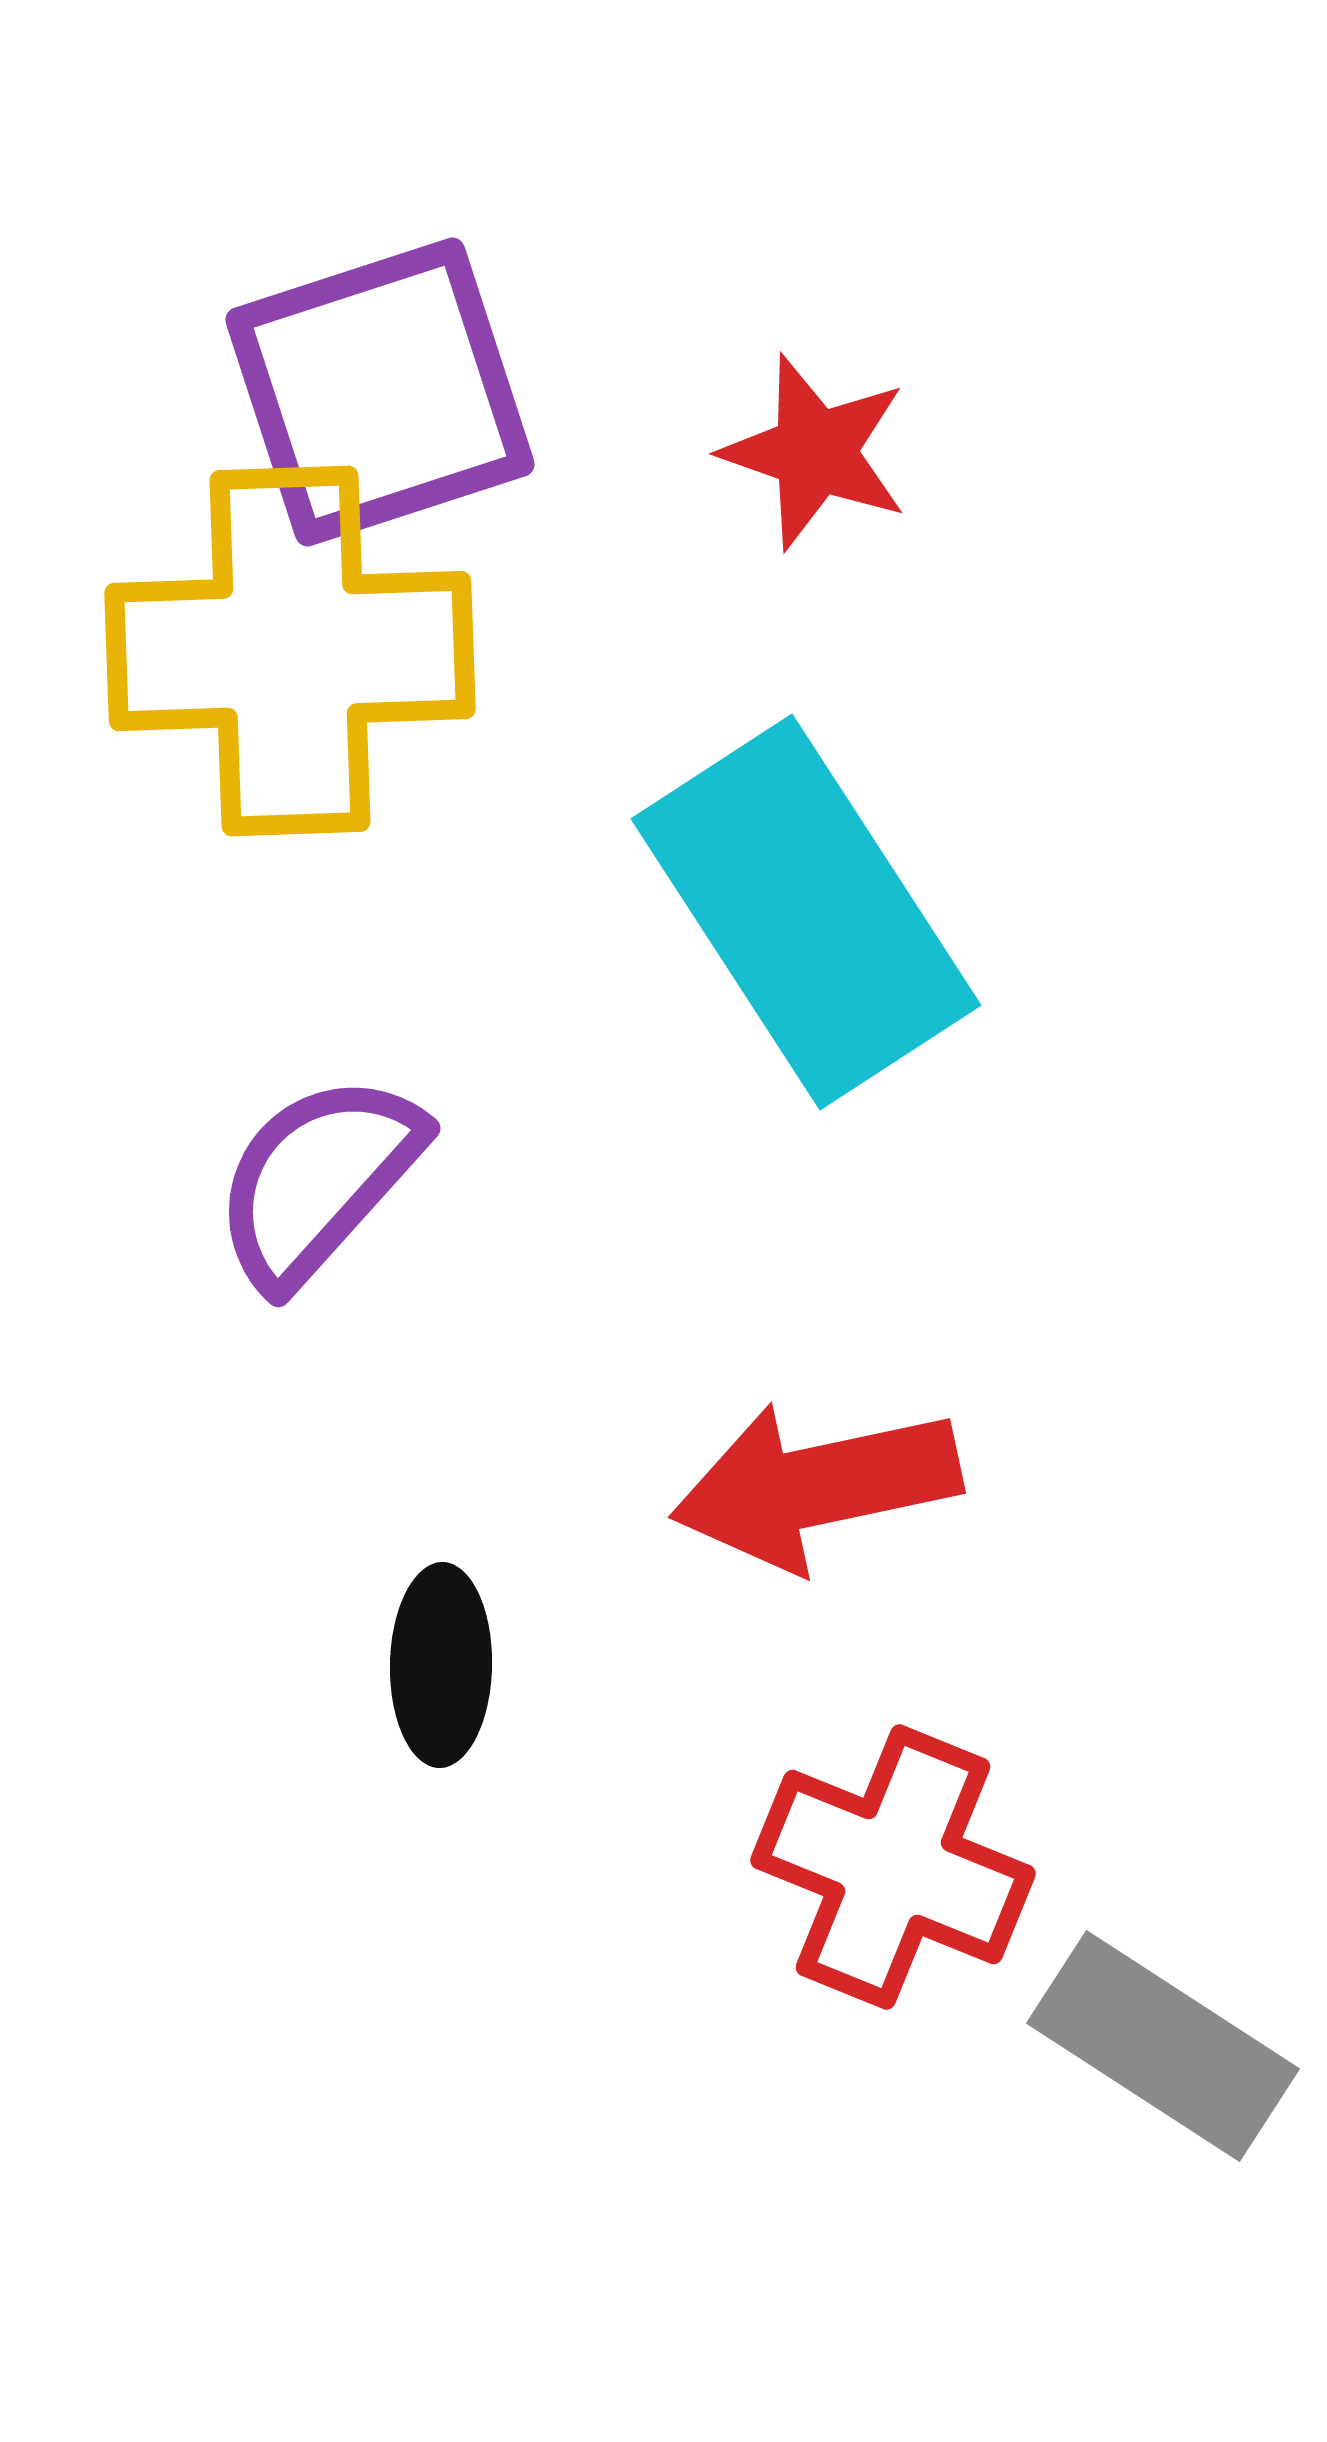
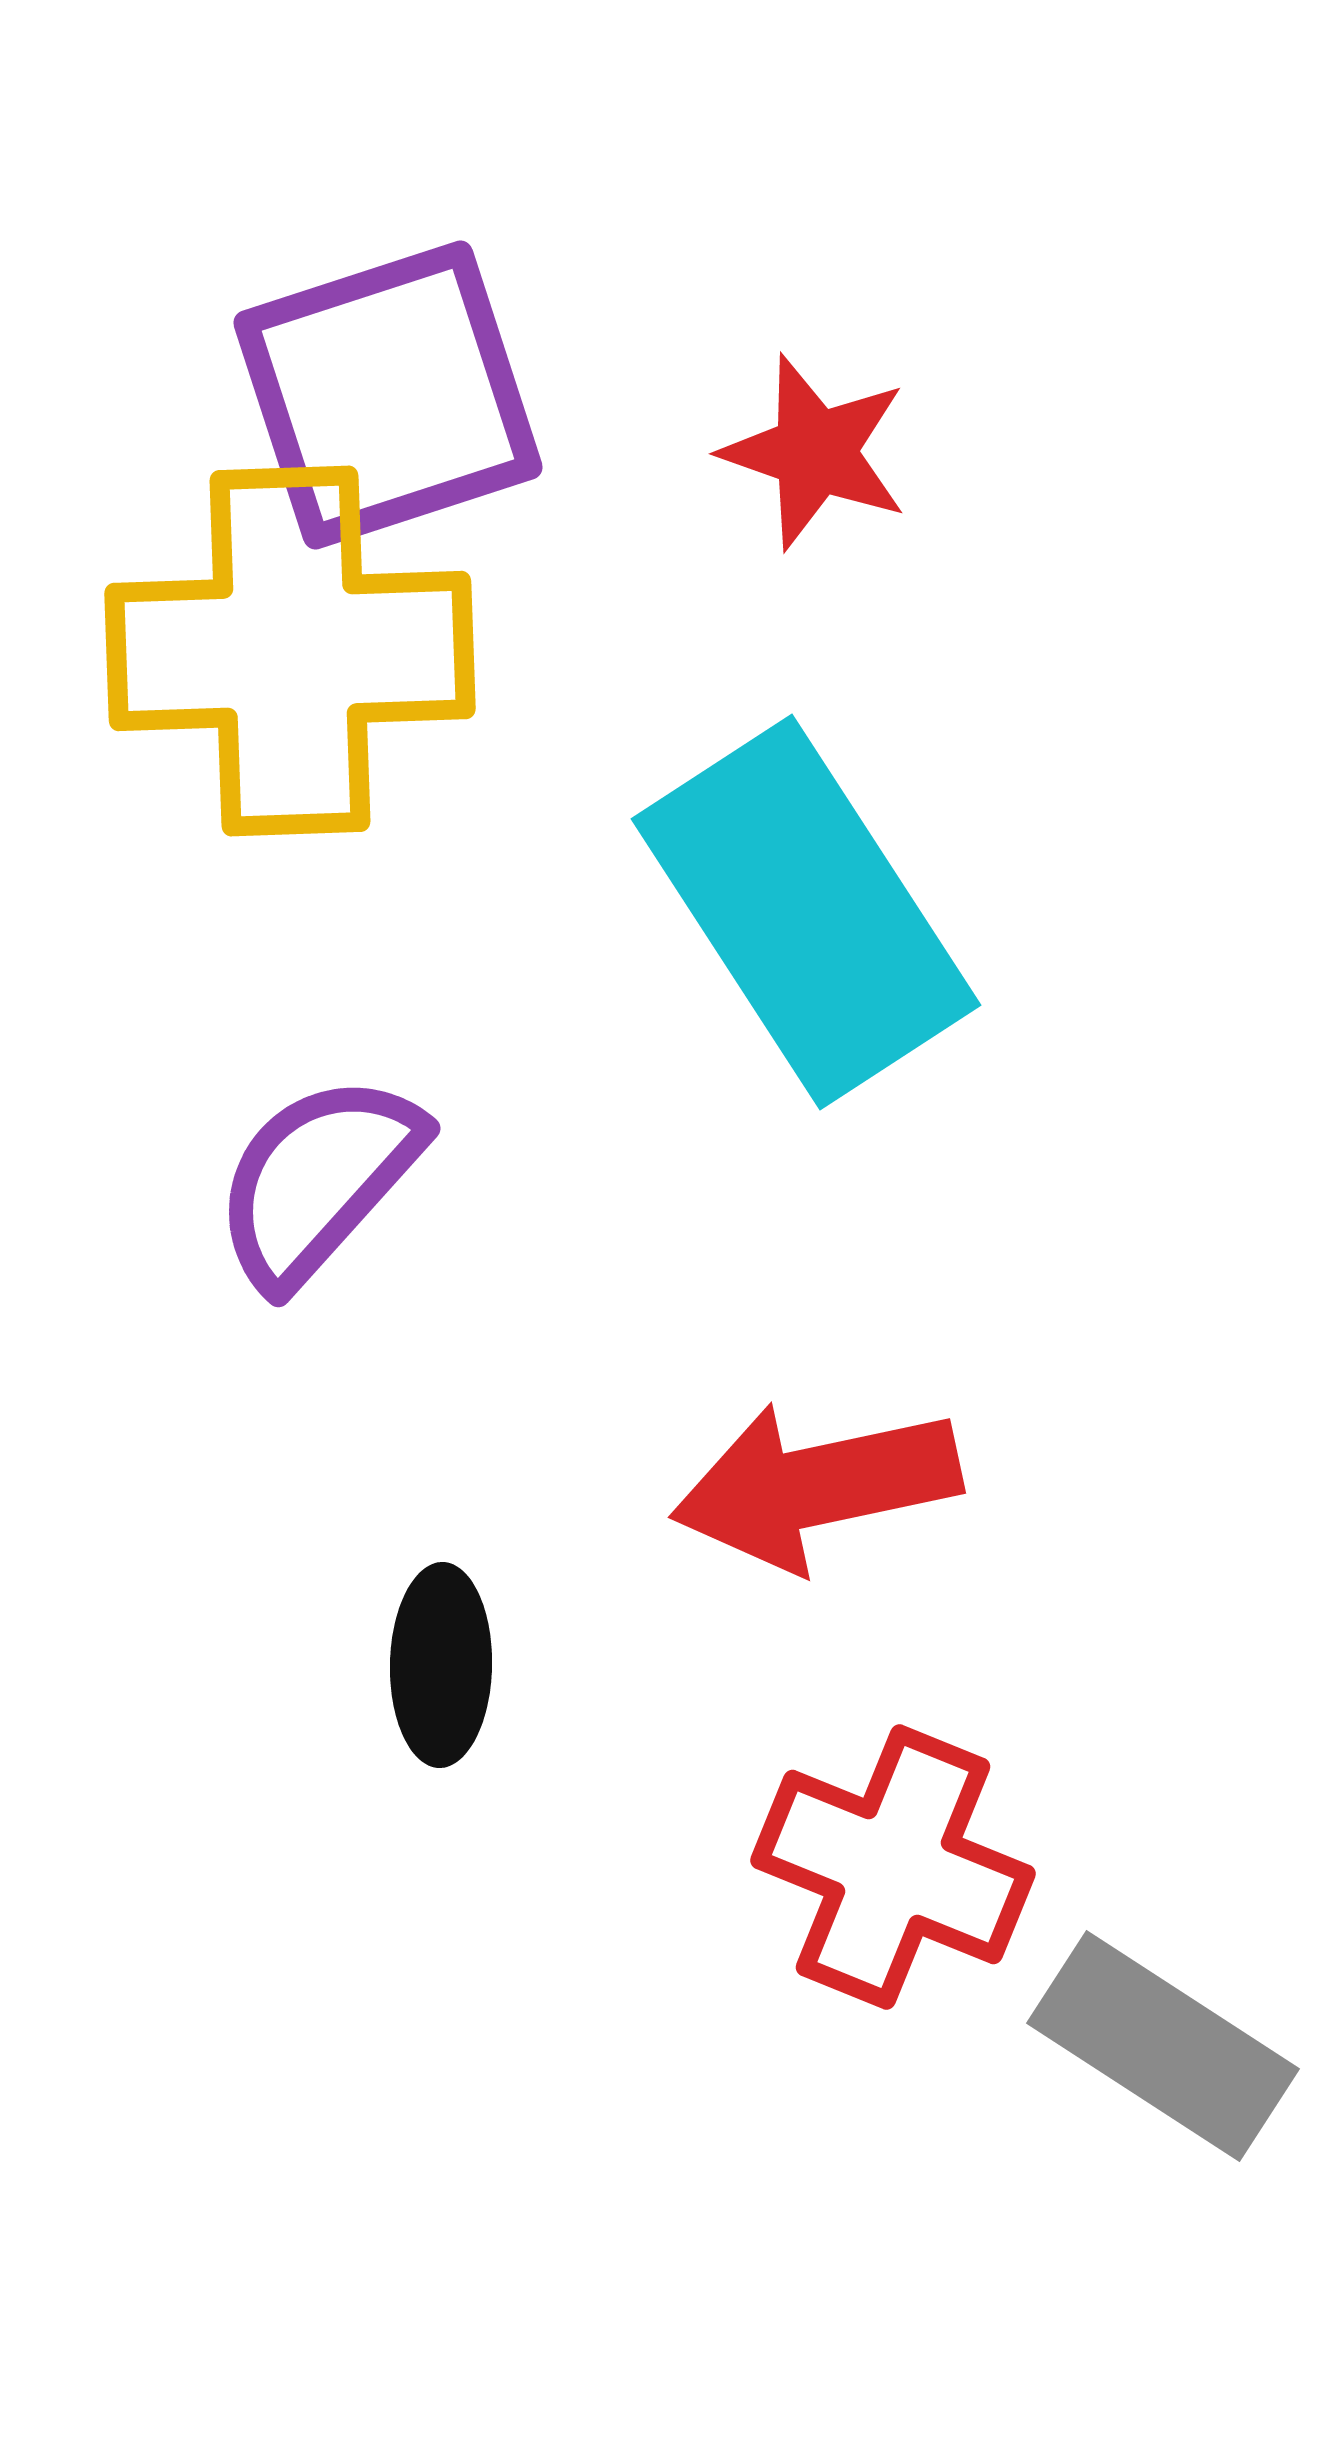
purple square: moved 8 px right, 3 px down
